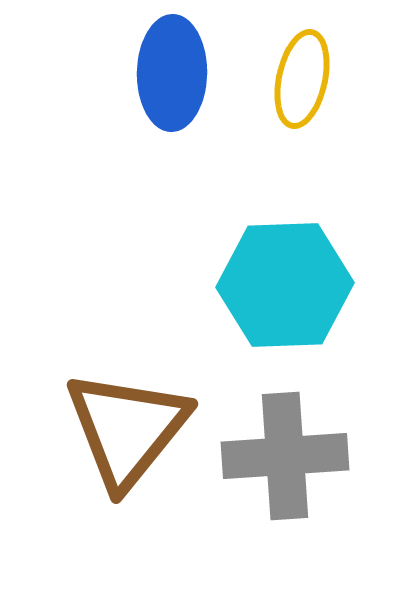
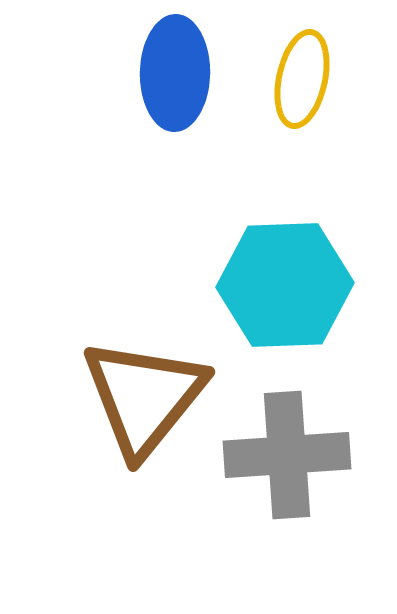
blue ellipse: moved 3 px right
brown triangle: moved 17 px right, 32 px up
gray cross: moved 2 px right, 1 px up
